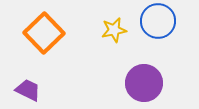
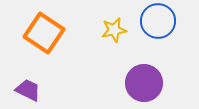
orange square: rotated 12 degrees counterclockwise
